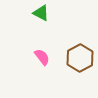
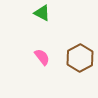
green triangle: moved 1 px right
